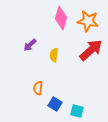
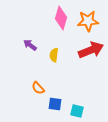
orange star: rotated 15 degrees counterclockwise
purple arrow: rotated 80 degrees clockwise
red arrow: rotated 20 degrees clockwise
orange semicircle: rotated 48 degrees counterclockwise
blue square: rotated 24 degrees counterclockwise
